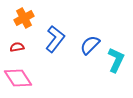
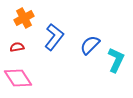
blue L-shape: moved 1 px left, 2 px up
